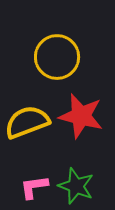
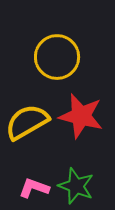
yellow semicircle: rotated 9 degrees counterclockwise
pink L-shape: moved 1 px down; rotated 28 degrees clockwise
